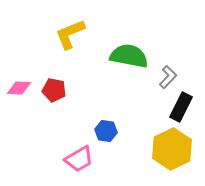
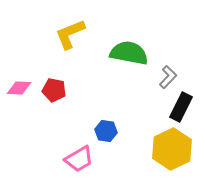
green semicircle: moved 3 px up
